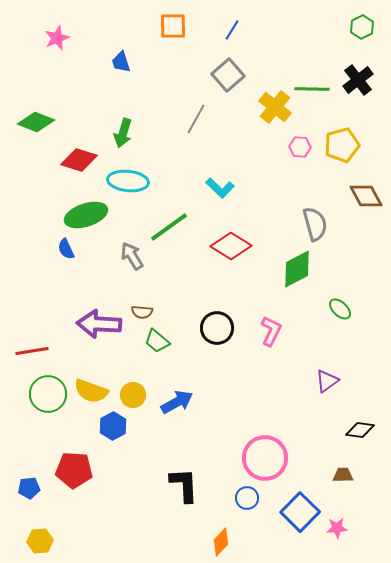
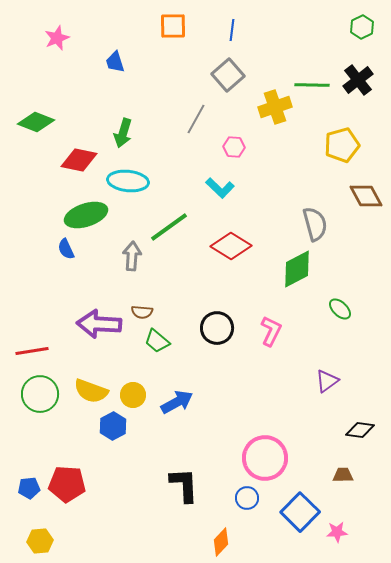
blue line at (232, 30): rotated 25 degrees counterclockwise
blue trapezoid at (121, 62): moved 6 px left
green line at (312, 89): moved 4 px up
yellow cross at (275, 107): rotated 32 degrees clockwise
pink hexagon at (300, 147): moved 66 px left
red diamond at (79, 160): rotated 6 degrees counterclockwise
gray arrow at (132, 256): rotated 36 degrees clockwise
green circle at (48, 394): moved 8 px left
red pentagon at (74, 470): moved 7 px left, 14 px down
pink star at (337, 528): moved 4 px down
